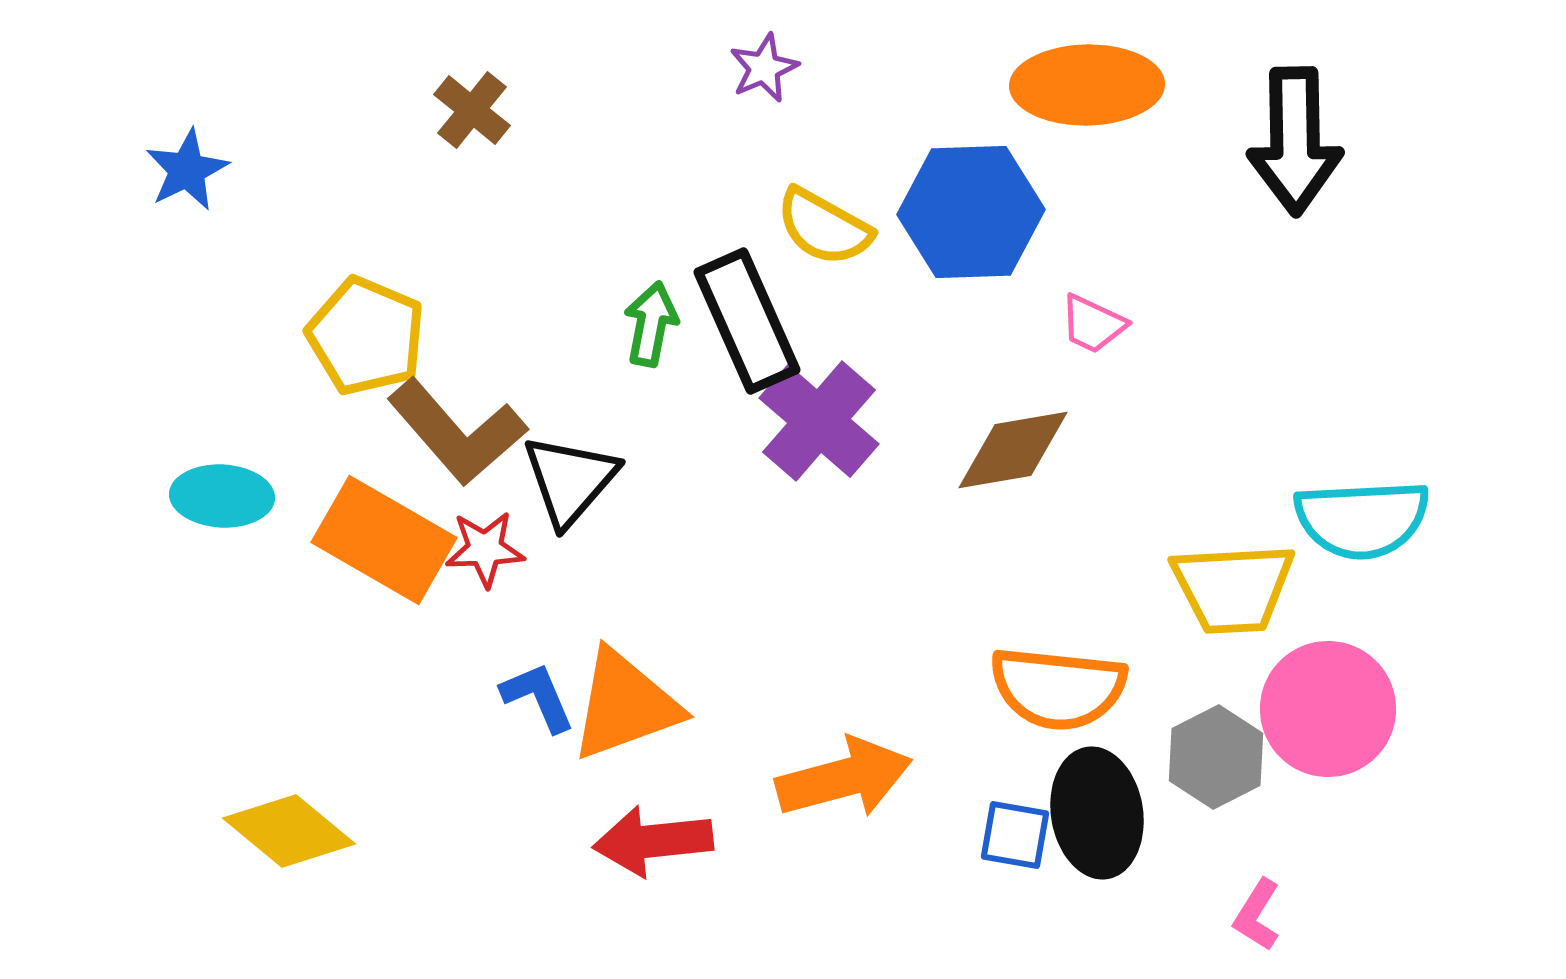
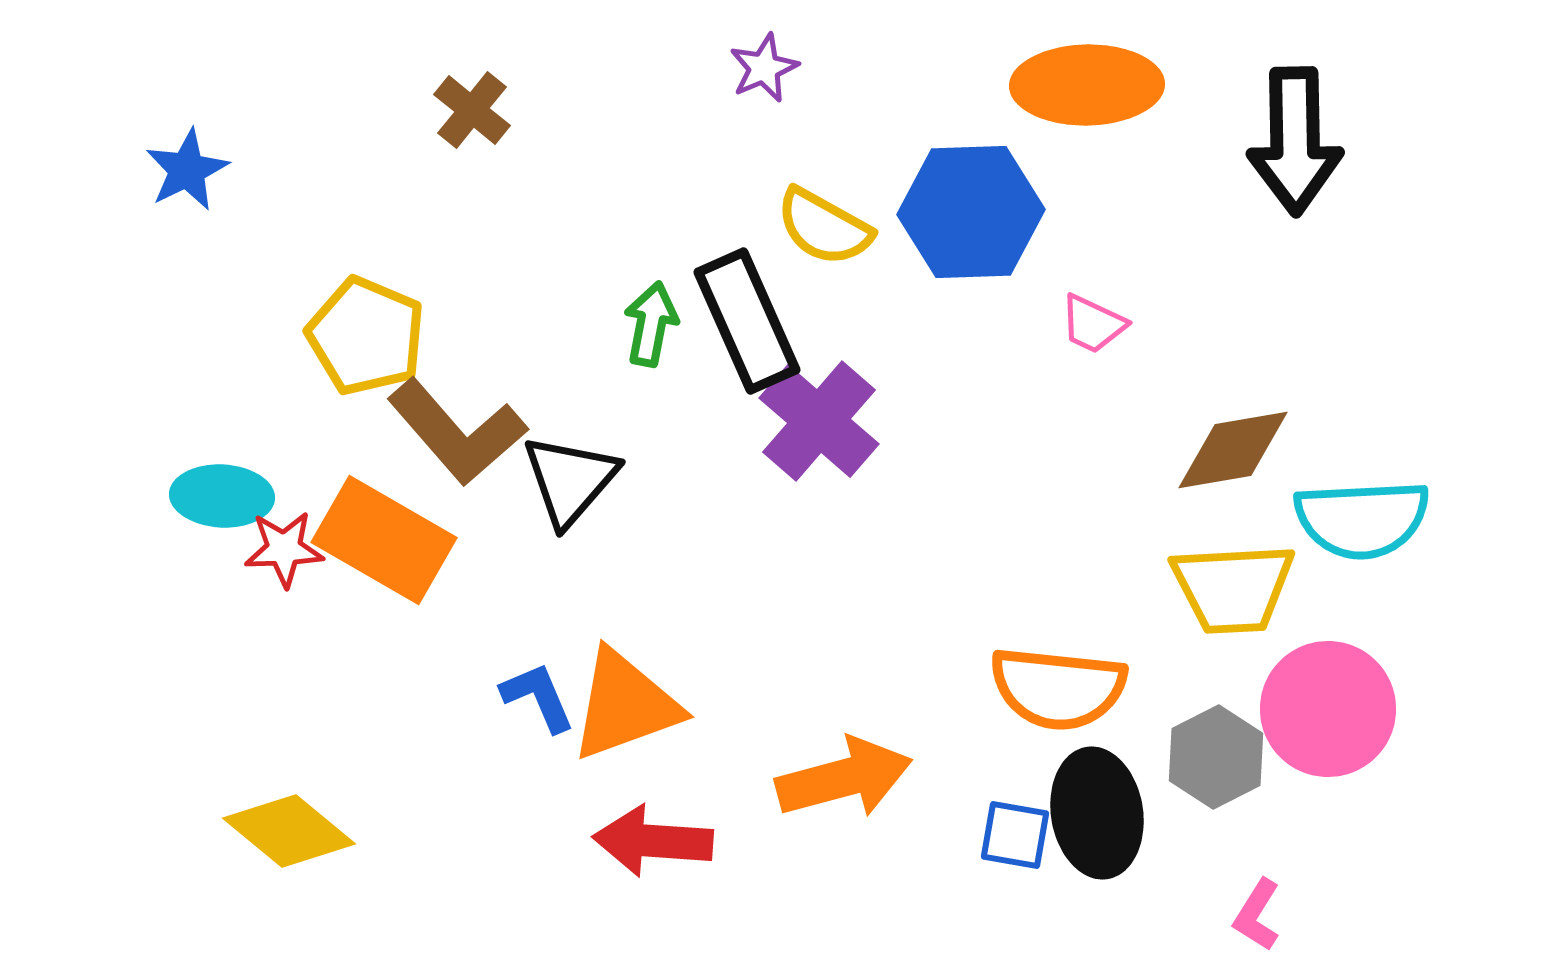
brown diamond: moved 220 px right
red star: moved 201 px left
red arrow: rotated 10 degrees clockwise
